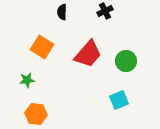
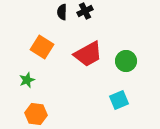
black cross: moved 20 px left
red trapezoid: rotated 20 degrees clockwise
green star: rotated 14 degrees counterclockwise
